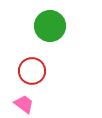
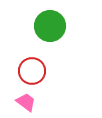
pink trapezoid: moved 2 px right, 2 px up
